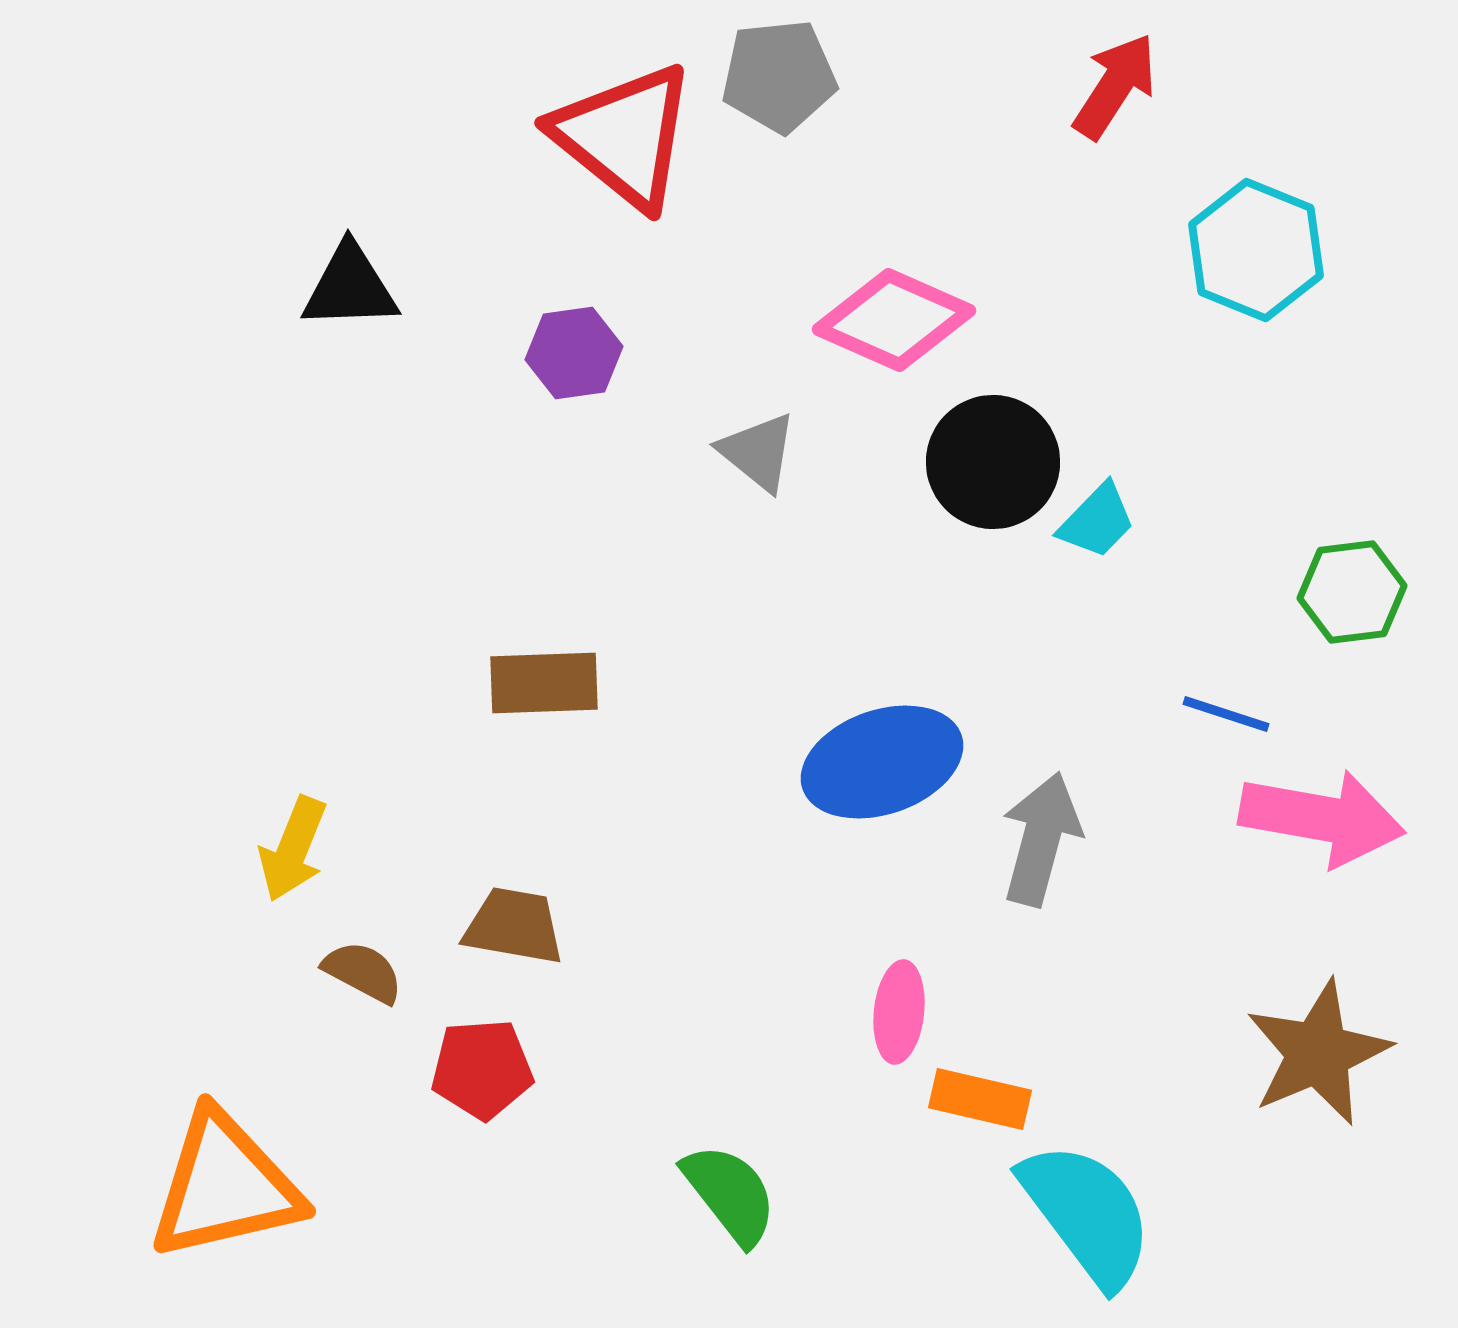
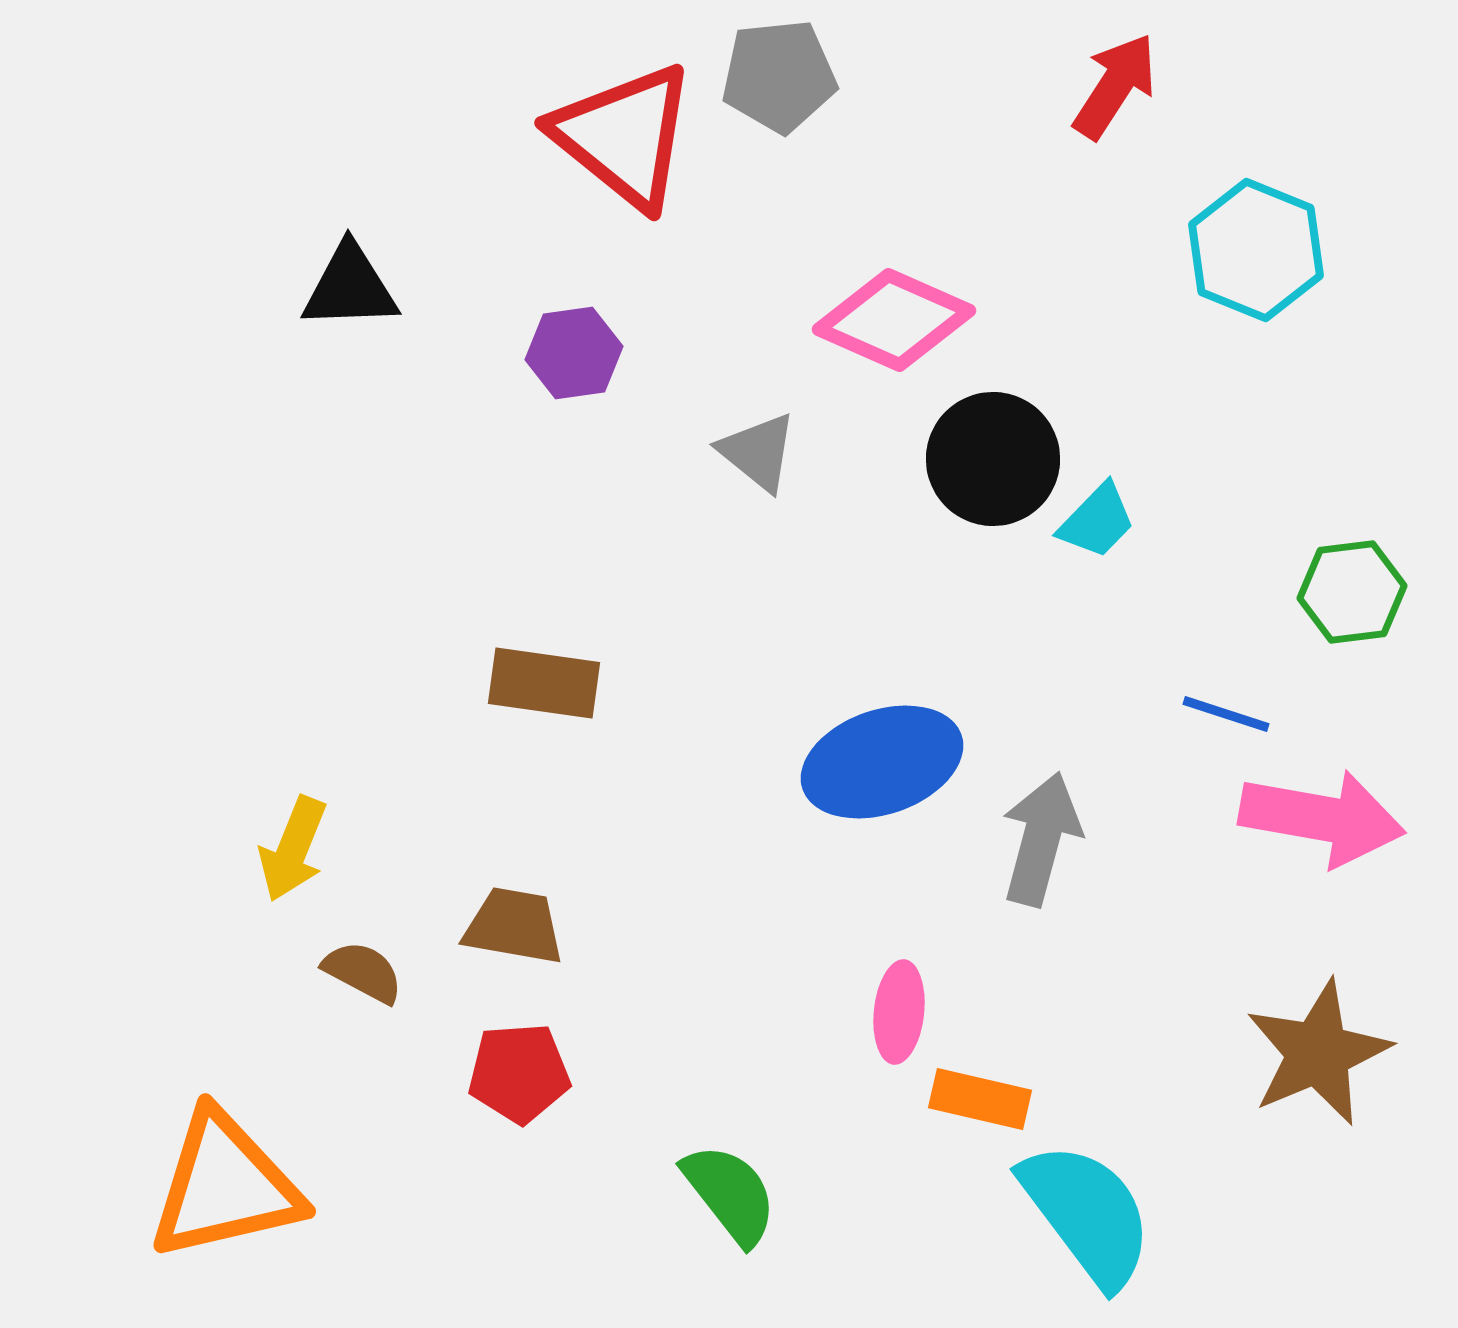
black circle: moved 3 px up
brown rectangle: rotated 10 degrees clockwise
red pentagon: moved 37 px right, 4 px down
